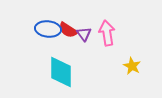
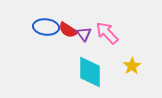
blue ellipse: moved 2 px left, 2 px up
pink arrow: rotated 35 degrees counterclockwise
yellow star: rotated 12 degrees clockwise
cyan diamond: moved 29 px right
